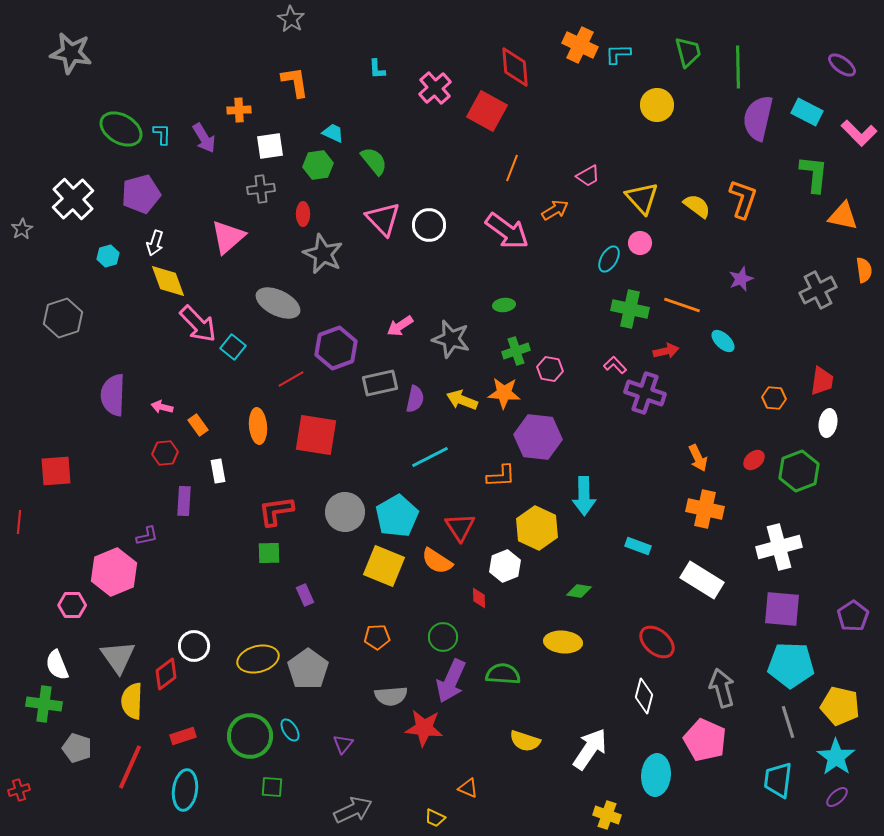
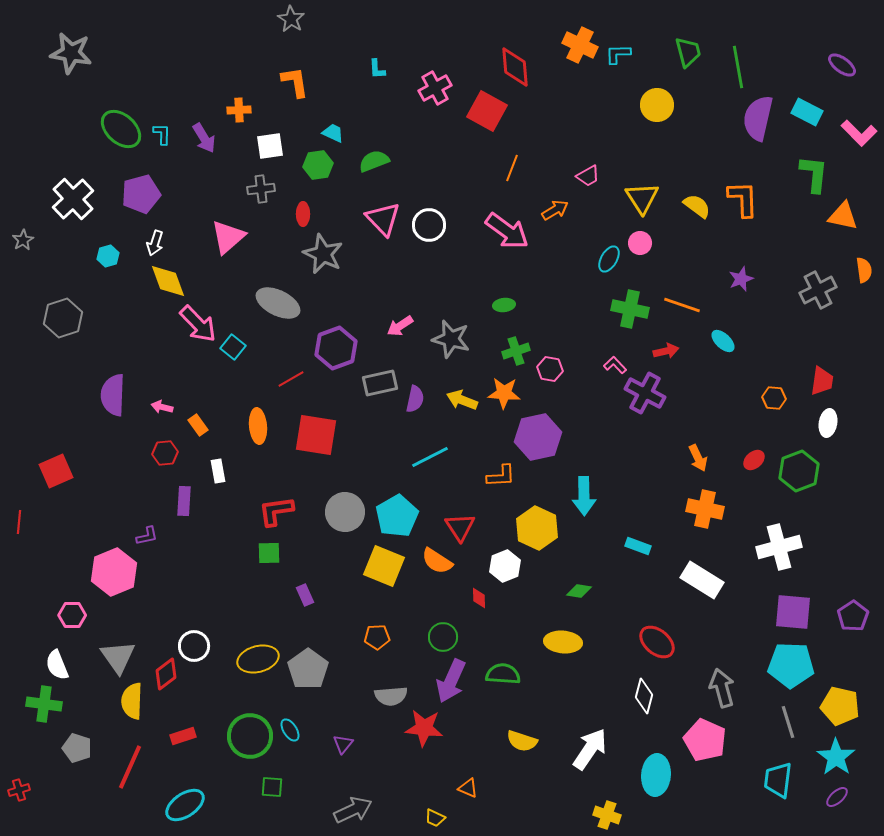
green line at (738, 67): rotated 9 degrees counterclockwise
pink cross at (435, 88): rotated 12 degrees clockwise
green ellipse at (121, 129): rotated 12 degrees clockwise
green semicircle at (374, 161): rotated 72 degrees counterclockwise
yellow triangle at (642, 198): rotated 9 degrees clockwise
orange L-shape at (743, 199): rotated 21 degrees counterclockwise
gray star at (22, 229): moved 1 px right, 11 px down
purple cross at (645, 393): rotated 9 degrees clockwise
purple hexagon at (538, 437): rotated 18 degrees counterclockwise
red square at (56, 471): rotated 20 degrees counterclockwise
pink hexagon at (72, 605): moved 10 px down
purple square at (782, 609): moved 11 px right, 3 px down
yellow semicircle at (525, 741): moved 3 px left
cyan ellipse at (185, 790): moved 15 px down; rotated 48 degrees clockwise
